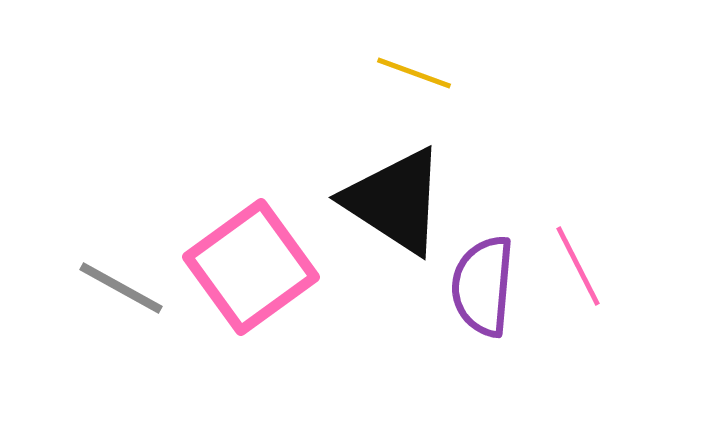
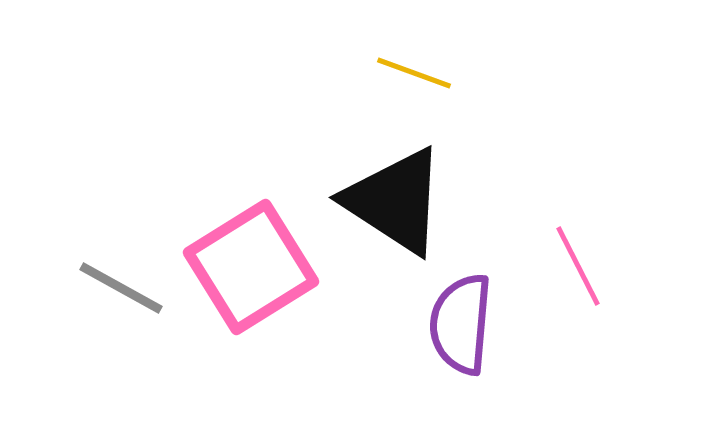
pink square: rotated 4 degrees clockwise
purple semicircle: moved 22 px left, 38 px down
